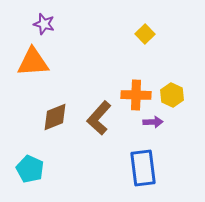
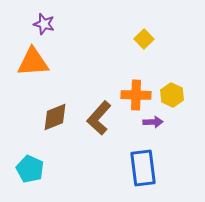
yellow square: moved 1 px left, 5 px down
